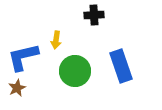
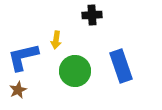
black cross: moved 2 px left
brown star: moved 1 px right, 2 px down
